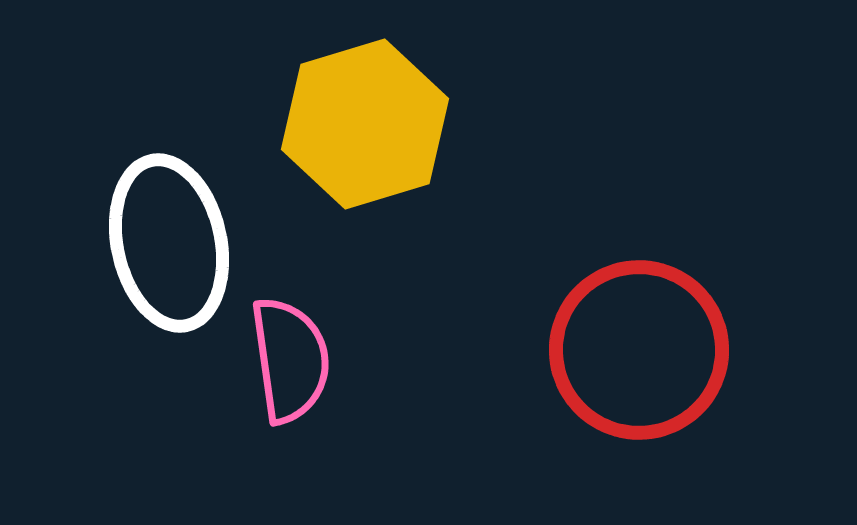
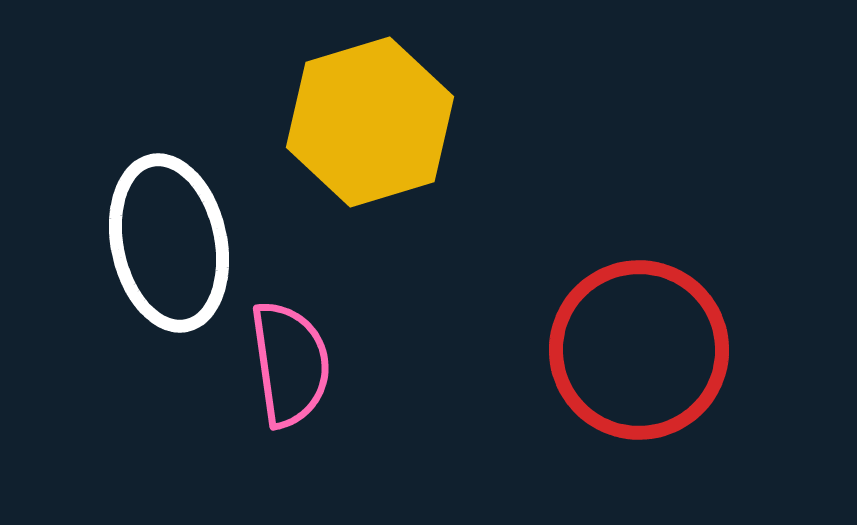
yellow hexagon: moved 5 px right, 2 px up
pink semicircle: moved 4 px down
